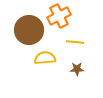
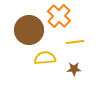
orange cross: rotated 20 degrees counterclockwise
yellow line: rotated 12 degrees counterclockwise
brown star: moved 3 px left
